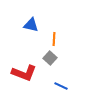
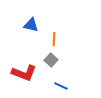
gray square: moved 1 px right, 2 px down
